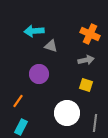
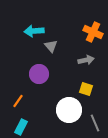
orange cross: moved 3 px right, 2 px up
gray triangle: rotated 32 degrees clockwise
yellow square: moved 4 px down
white circle: moved 2 px right, 3 px up
gray line: rotated 30 degrees counterclockwise
